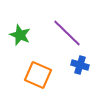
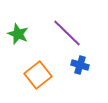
green star: moved 2 px left, 1 px up
orange square: rotated 28 degrees clockwise
